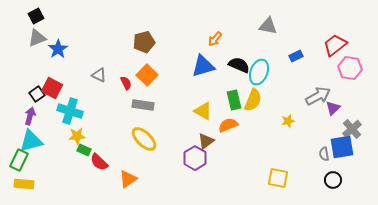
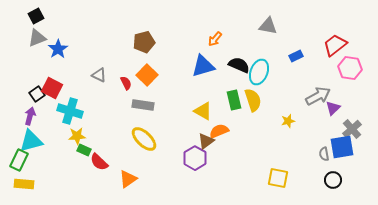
yellow semicircle at (253, 100): rotated 40 degrees counterclockwise
orange semicircle at (228, 125): moved 9 px left, 6 px down
